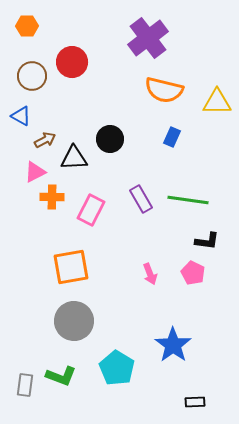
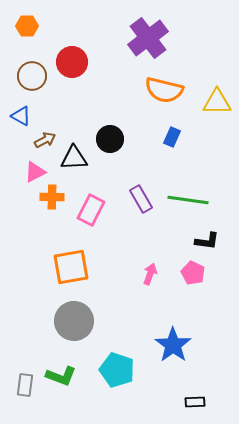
pink arrow: rotated 140 degrees counterclockwise
cyan pentagon: moved 2 px down; rotated 12 degrees counterclockwise
